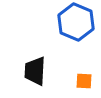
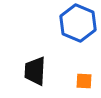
blue hexagon: moved 2 px right, 1 px down
